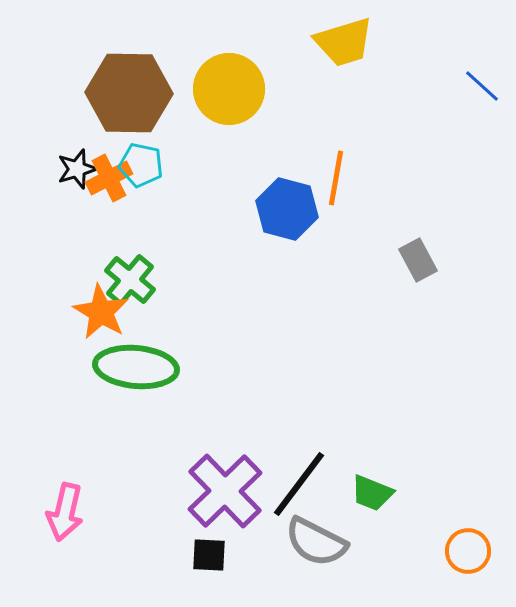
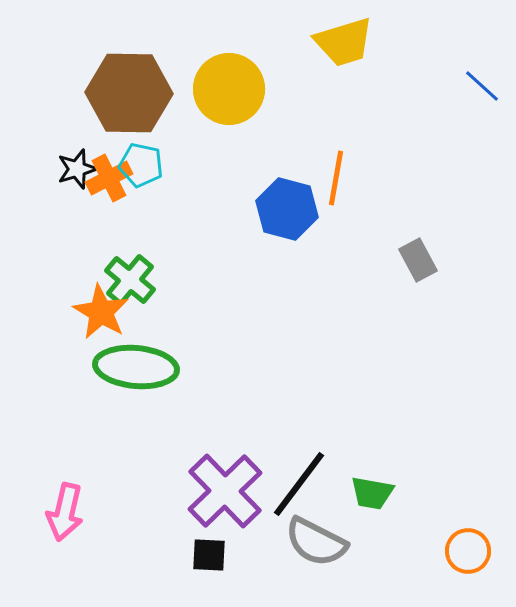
green trapezoid: rotated 12 degrees counterclockwise
